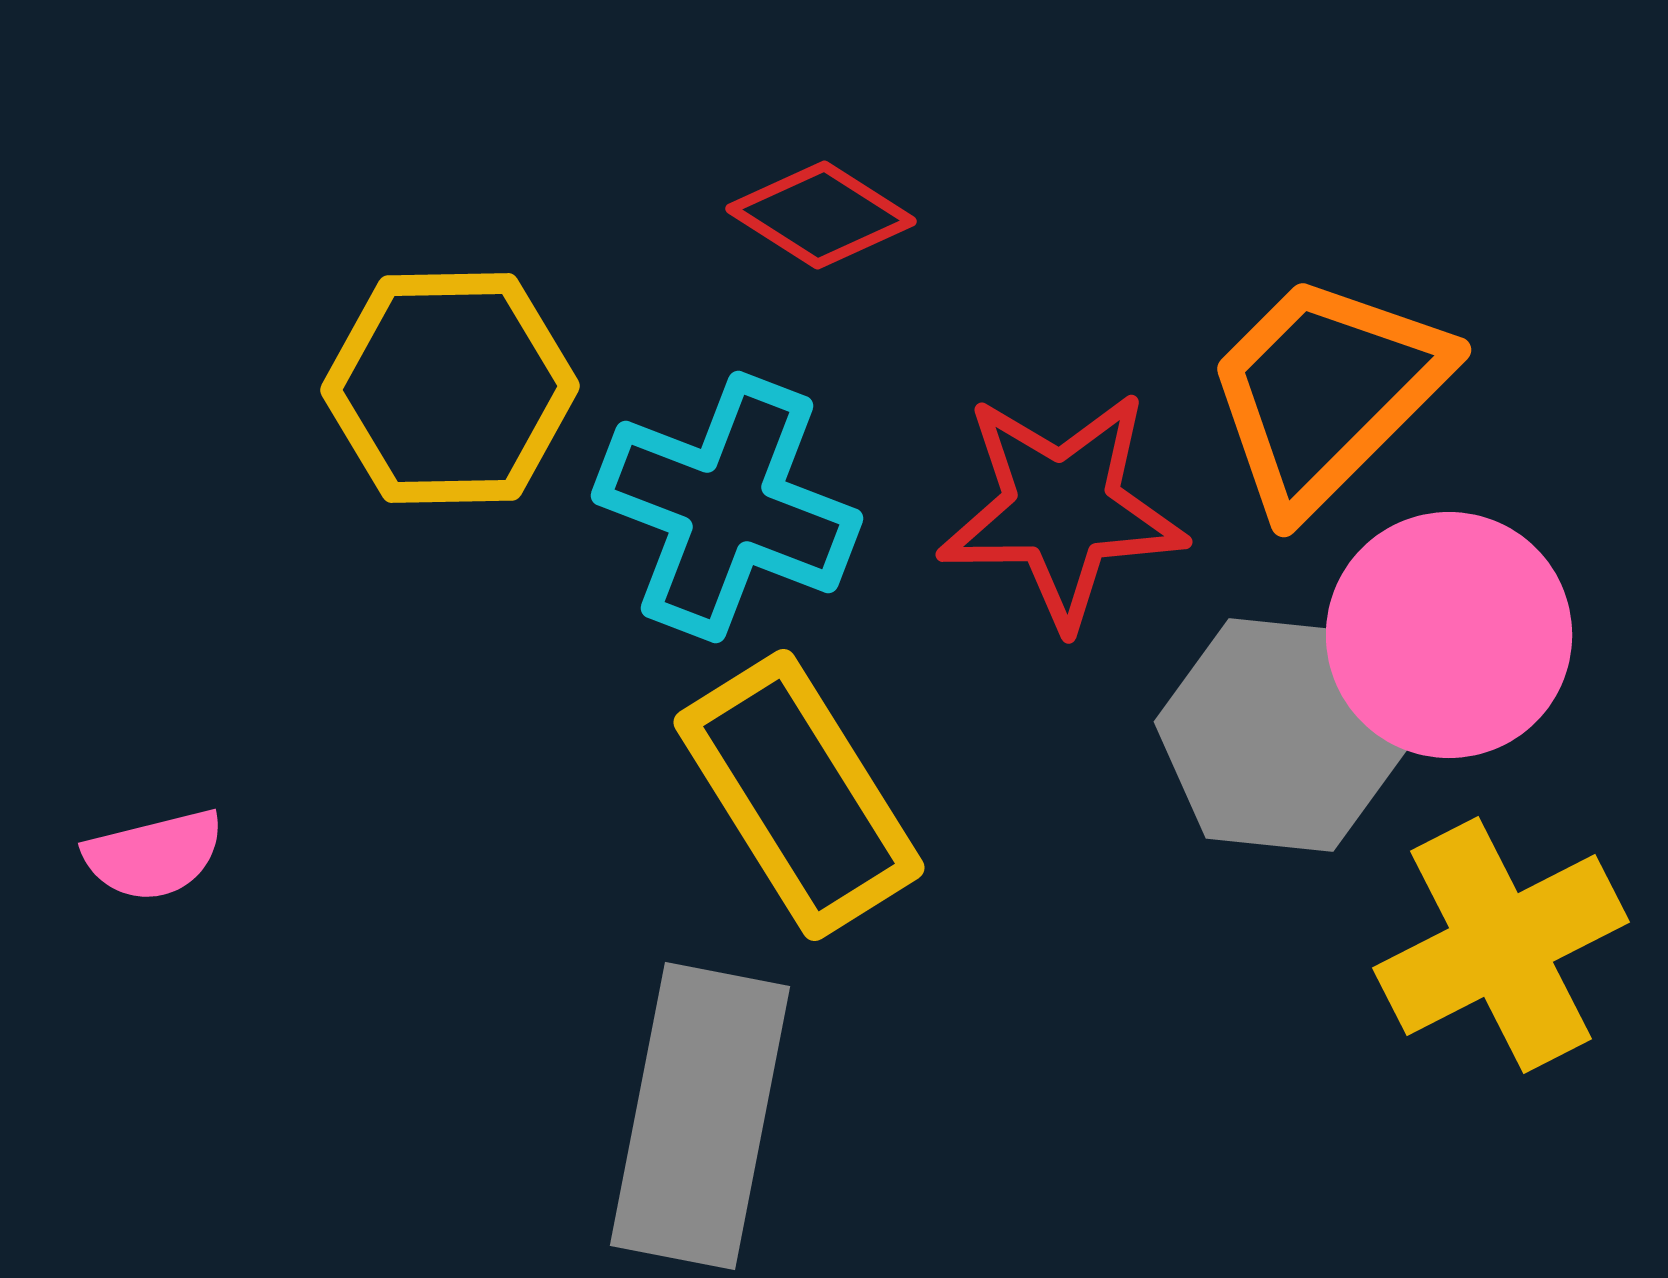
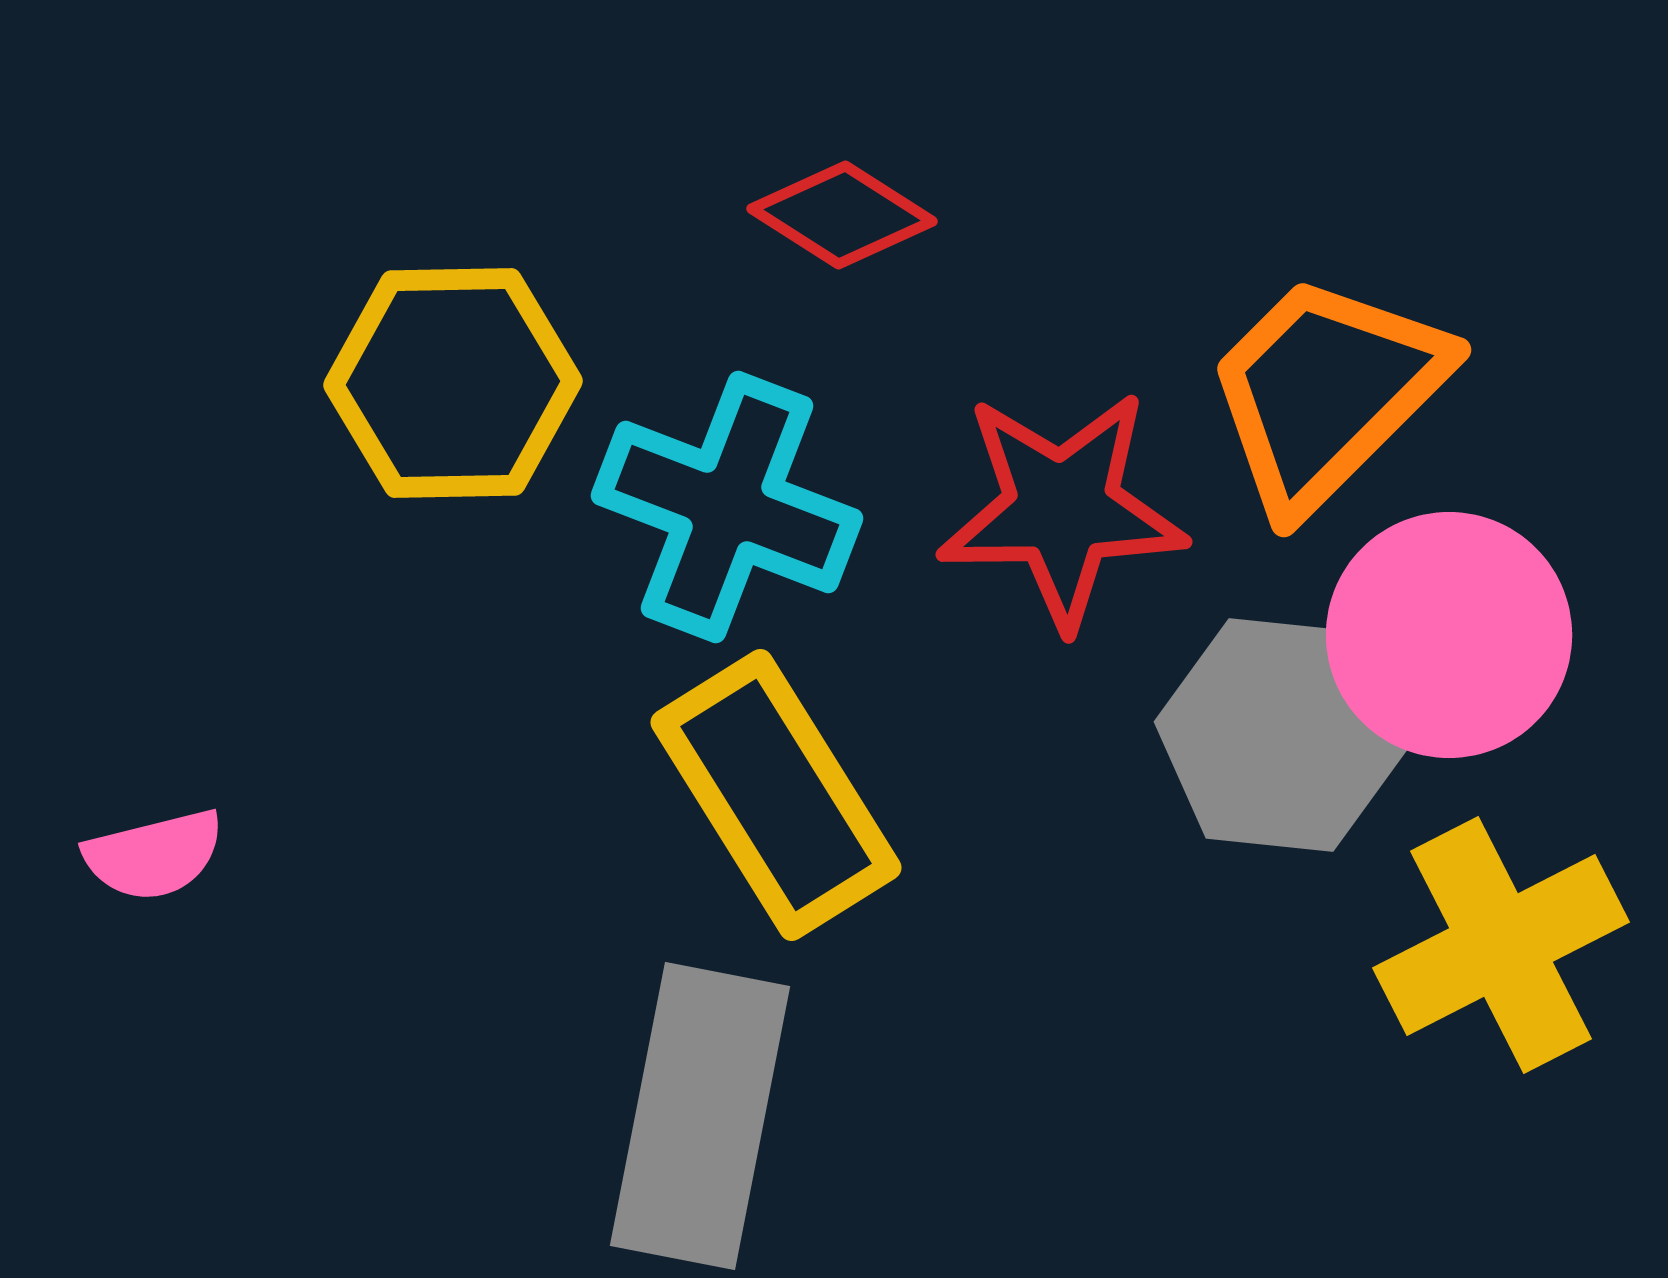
red diamond: moved 21 px right
yellow hexagon: moved 3 px right, 5 px up
yellow rectangle: moved 23 px left
